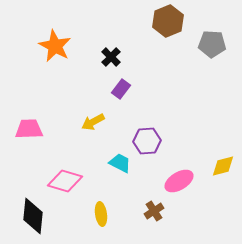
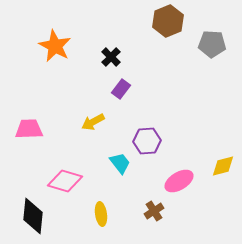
cyan trapezoid: rotated 25 degrees clockwise
